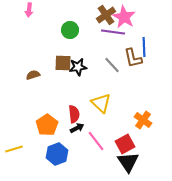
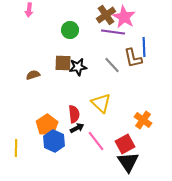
yellow line: moved 2 px right, 1 px up; rotated 72 degrees counterclockwise
blue hexagon: moved 3 px left, 13 px up; rotated 15 degrees counterclockwise
